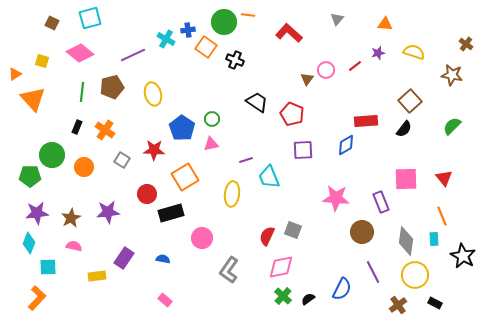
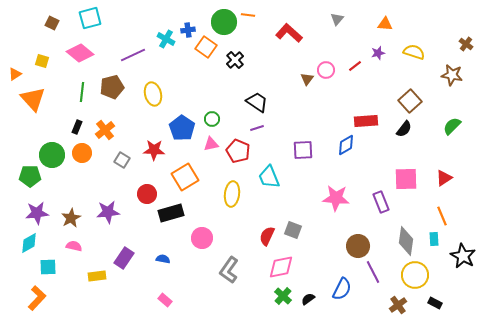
black cross at (235, 60): rotated 24 degrees clockwise
red pentagon at (292, 114): moved 54 px left, 37 px down
orange cross at (105, 130): rotated 18 degrees clockwise
purple line at (246, 160): moved 11 px right, 32 px up
orange circle at (84, 167): moved 2 px left, 14 px up
red triangle at (444, 178): rotated 36 degrees clockwise
brown circle at (362, 232): moved 4 px left, 14 px down
cyan diamond at (29, 243): rotated 40 degrees clockwise
